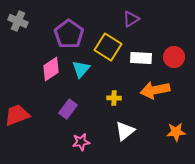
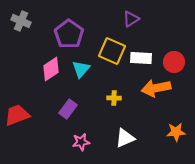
gray cross: moved 3 px right
yellow square: moved 4 px right, 4 px down; rotated 8 degrees counterclockwise
red circle: moved 5 px down
orange arrow: moved 1 px right, 2 px up
white triangle: moved 7 px down; rotated 15 degrees clockwise
